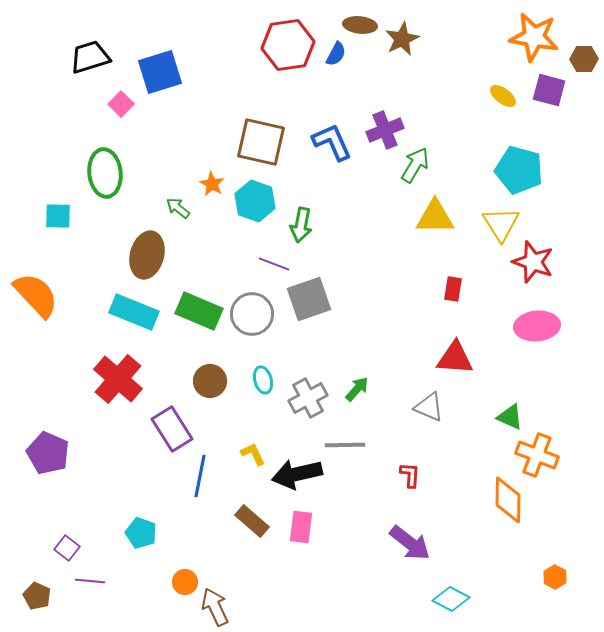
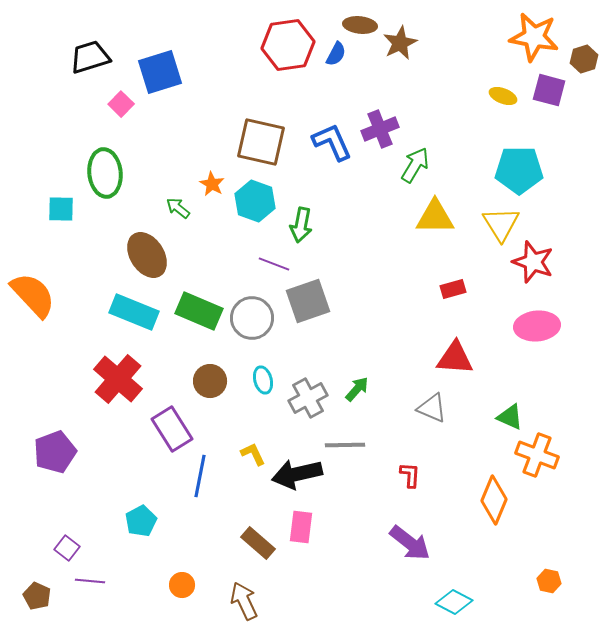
brown star at (402, 39): moved 2 px left, 4 px down
brown hexagon at (584, 59): rotated 16 degrees counterclockwise
yellow ellipse at (503, 96): rotated 16 degrees counterclockwise
purple cross at (385, 130): moved 5 px left, 1 px up
cyan pentagon at (519, 170): rotated 15 degrees counterclockwise
cyan square at (58, 216): moved 3 px right, 7 px up
brown ellipse at (147, 255): rotated 48 degrees counterclockwise
red rectangle at (453, 289): rotated 65 degrees clockwise
orange semicircle at (36, 295): moved 3 px left
gray square at (309, 299): moved 1 px left, 2 px down
gray circle at (252, 314): moved 4 px down
gray triangle at (429, 407): moved 3 px right, 1 px down
purple pentagon at (48, 453): moved 7 px right, 1 px up; rotated 27 degrees clockwise
orange diamond at (508, 500): moved 14 px left; rotated 21 degrees clockwise
brown rectangle at (252, 521): moved 6 px right, 22 px down
cyan pentagon at (141, 533): moved 12 px up; rotated 24 degrees clockwise
orange hexagon at (555, 577): moved 6 px left, 4 px down; rotated 15 degrees counterclockwise
orange circle at (185, 582): moved 3 px left, 3 px down
cyan diamond at (451, 599): moved 3 px right, 3 px down
brown arrow at (215, 607): moved 29 px right, 6 px up
